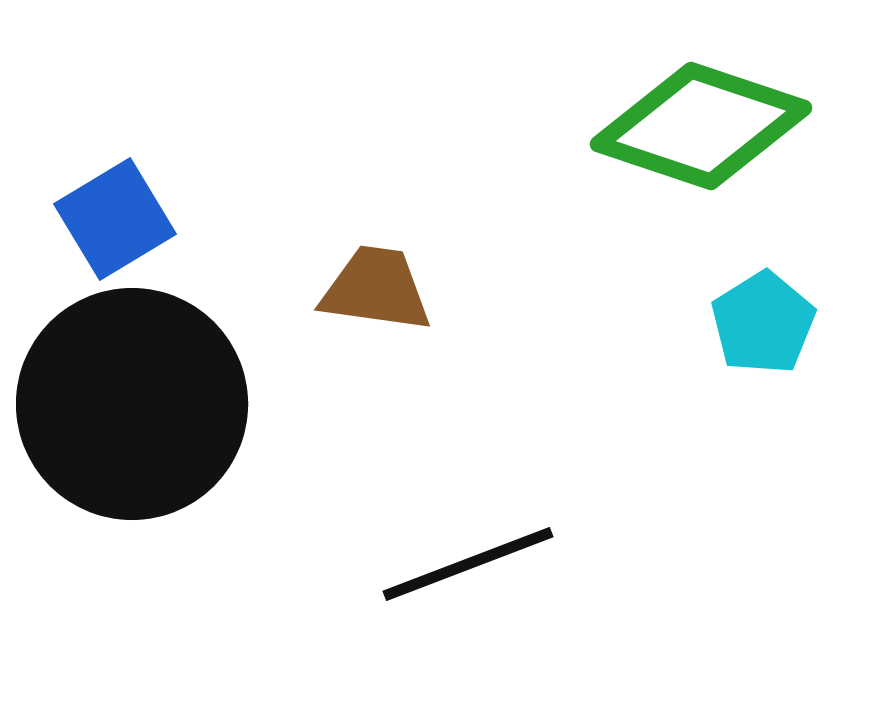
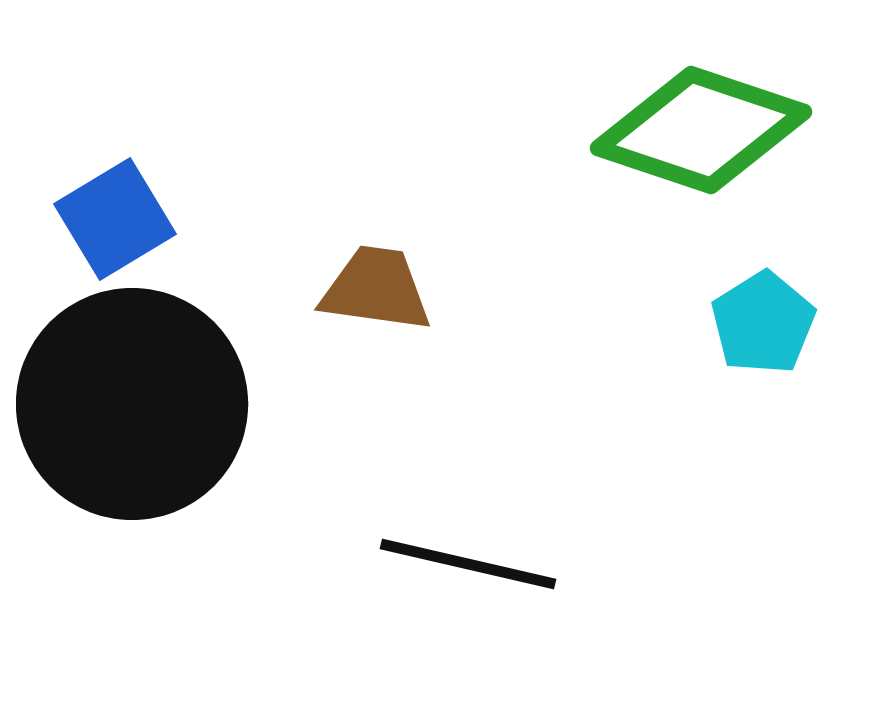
green diamond: moved 4 px down
black line: rotated 34 degrees clockwise
